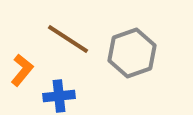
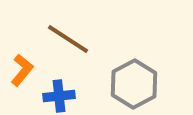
gray hexagon: moved 2 px right, 31 px down; rotated 9 degrees counterclockwise
